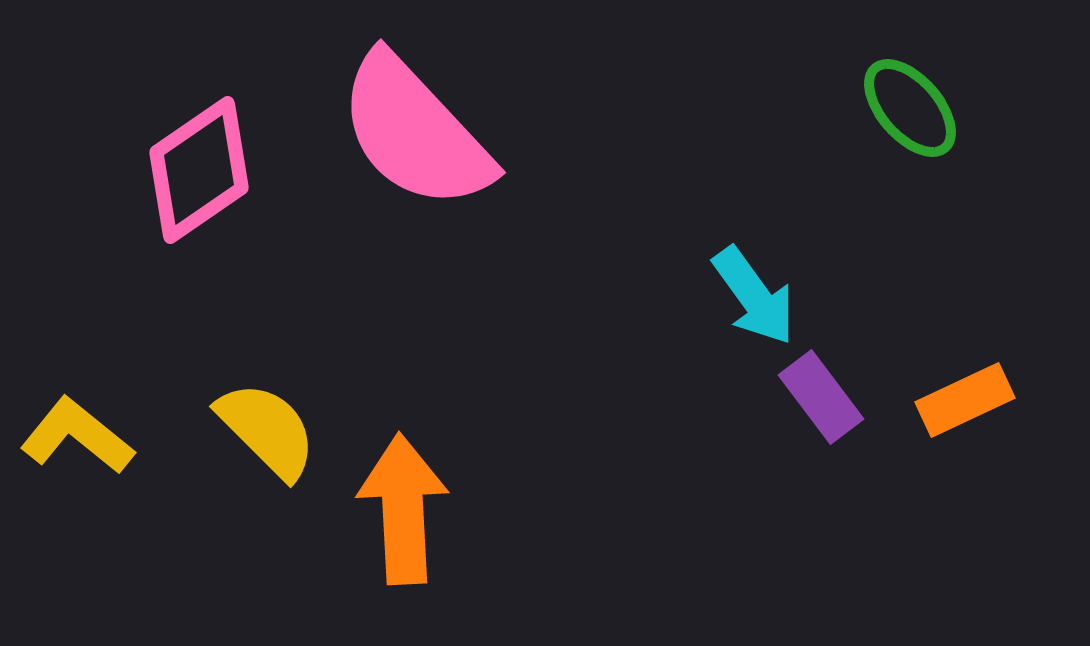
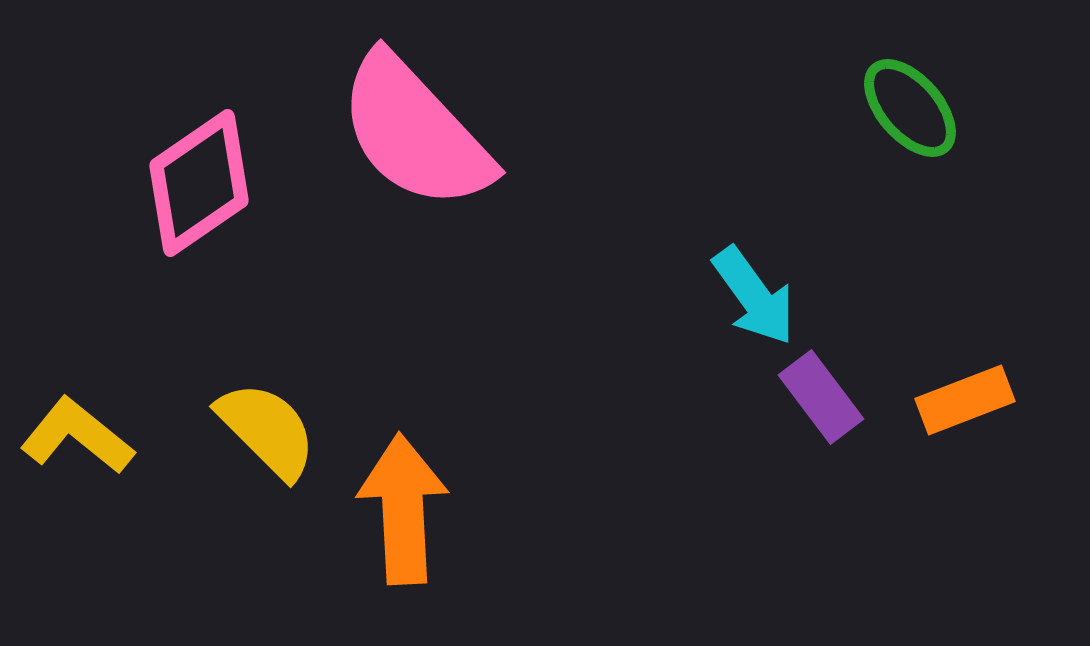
pink diamond: moved 13 px down
orange rectangle: rotated 4 degrees clockwise
